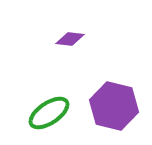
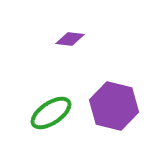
green ellipse: moved 2 px right
